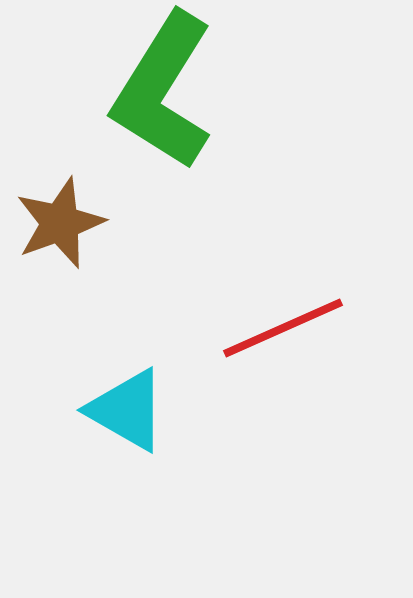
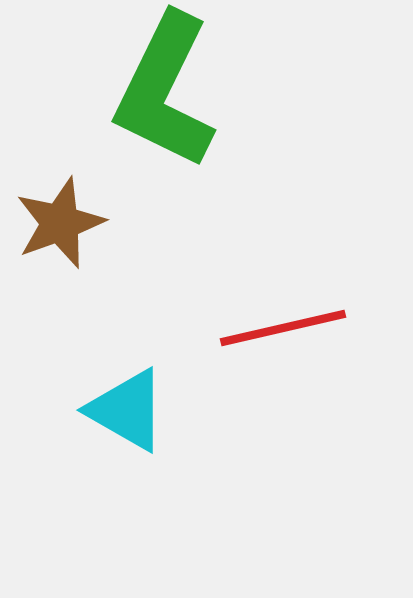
green L-shape: moved 2 px right; rotated 6 degrees counterclockwise
red line: rotated 11 degrees clockwise
